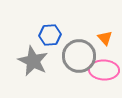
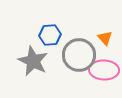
gray circle: moved 1 px up
